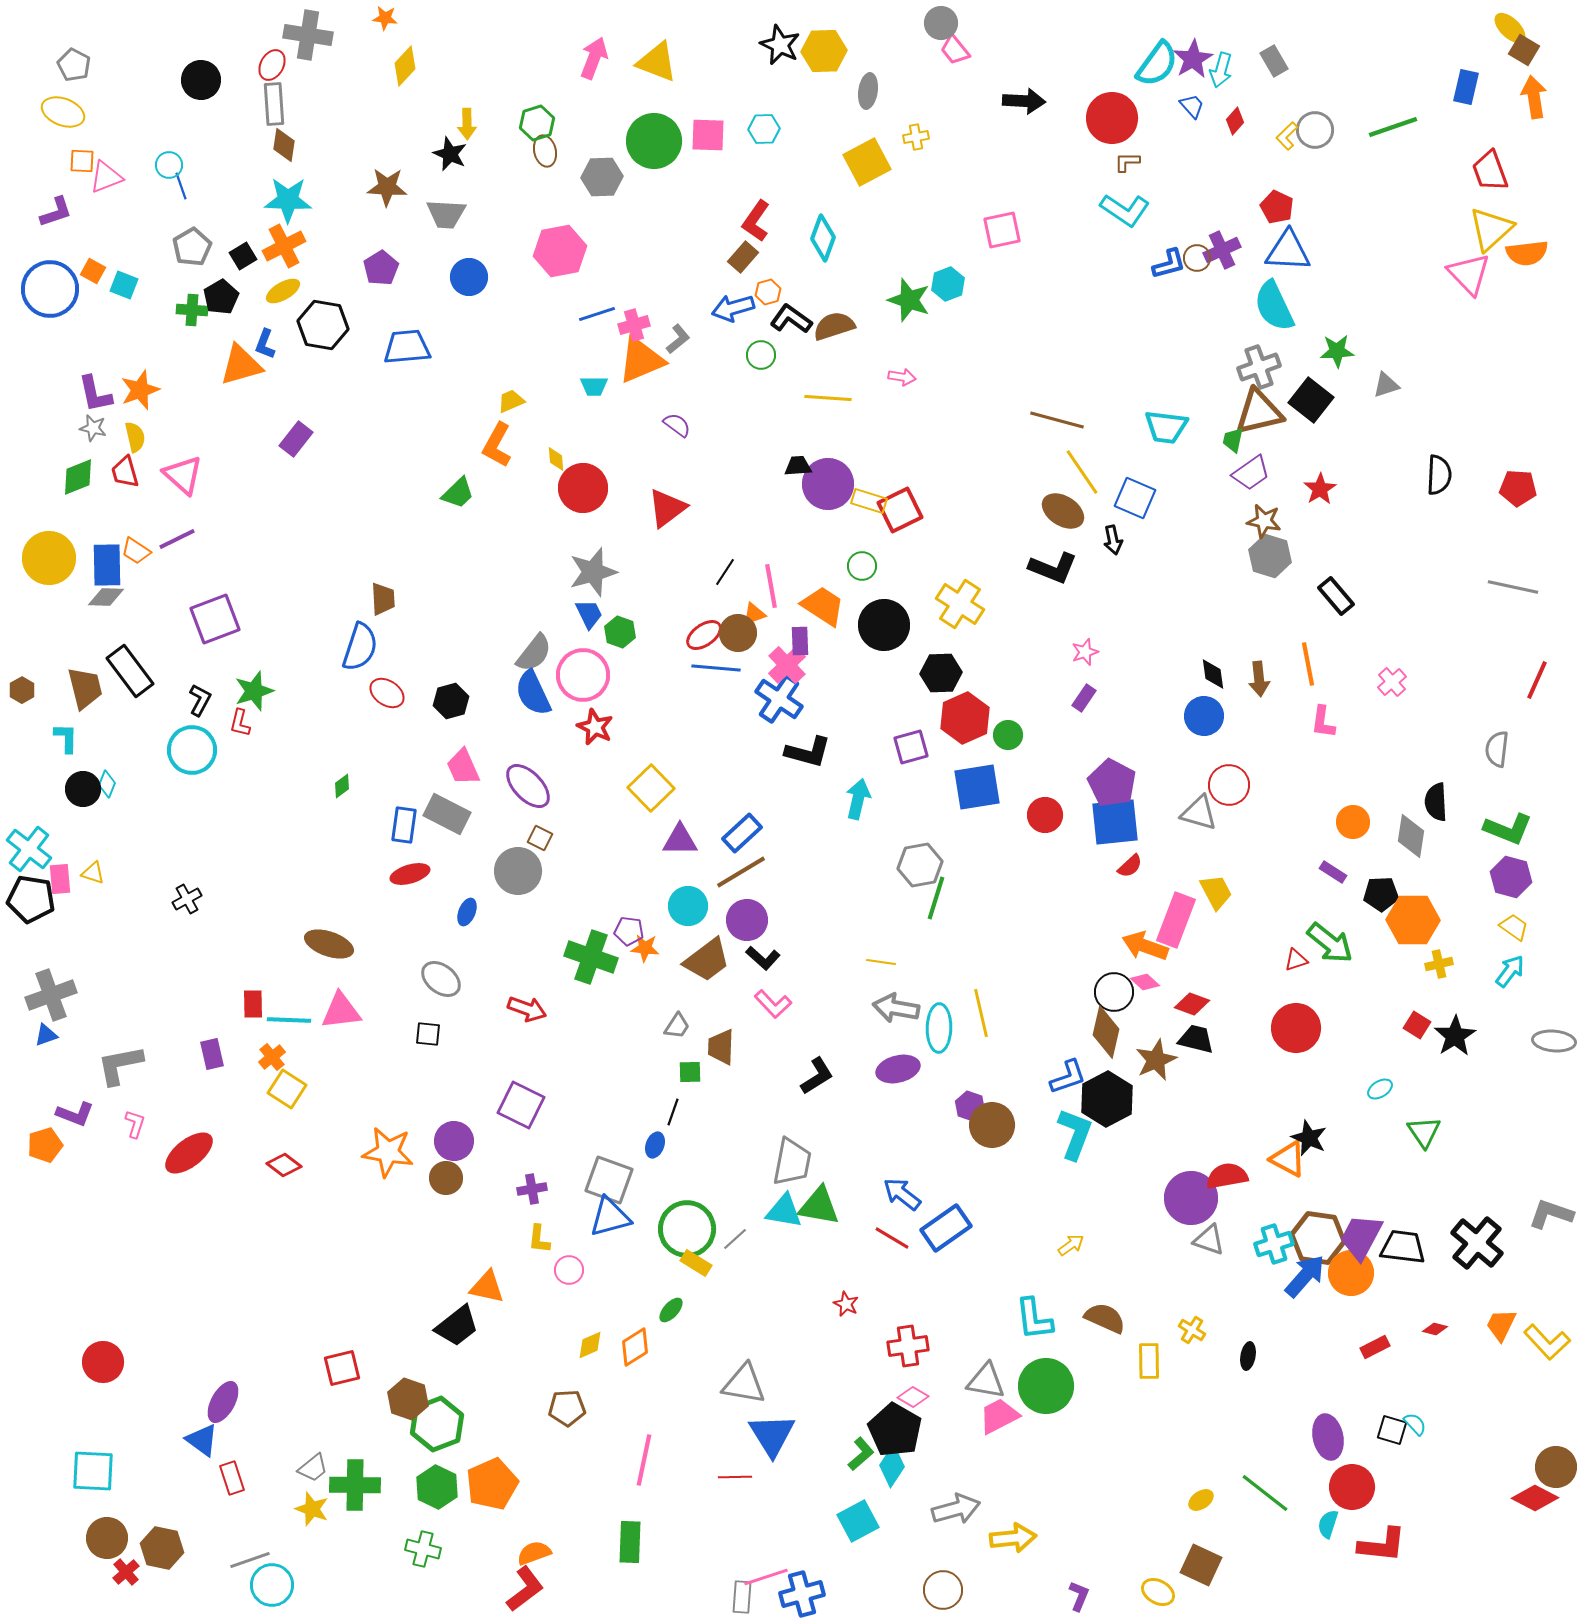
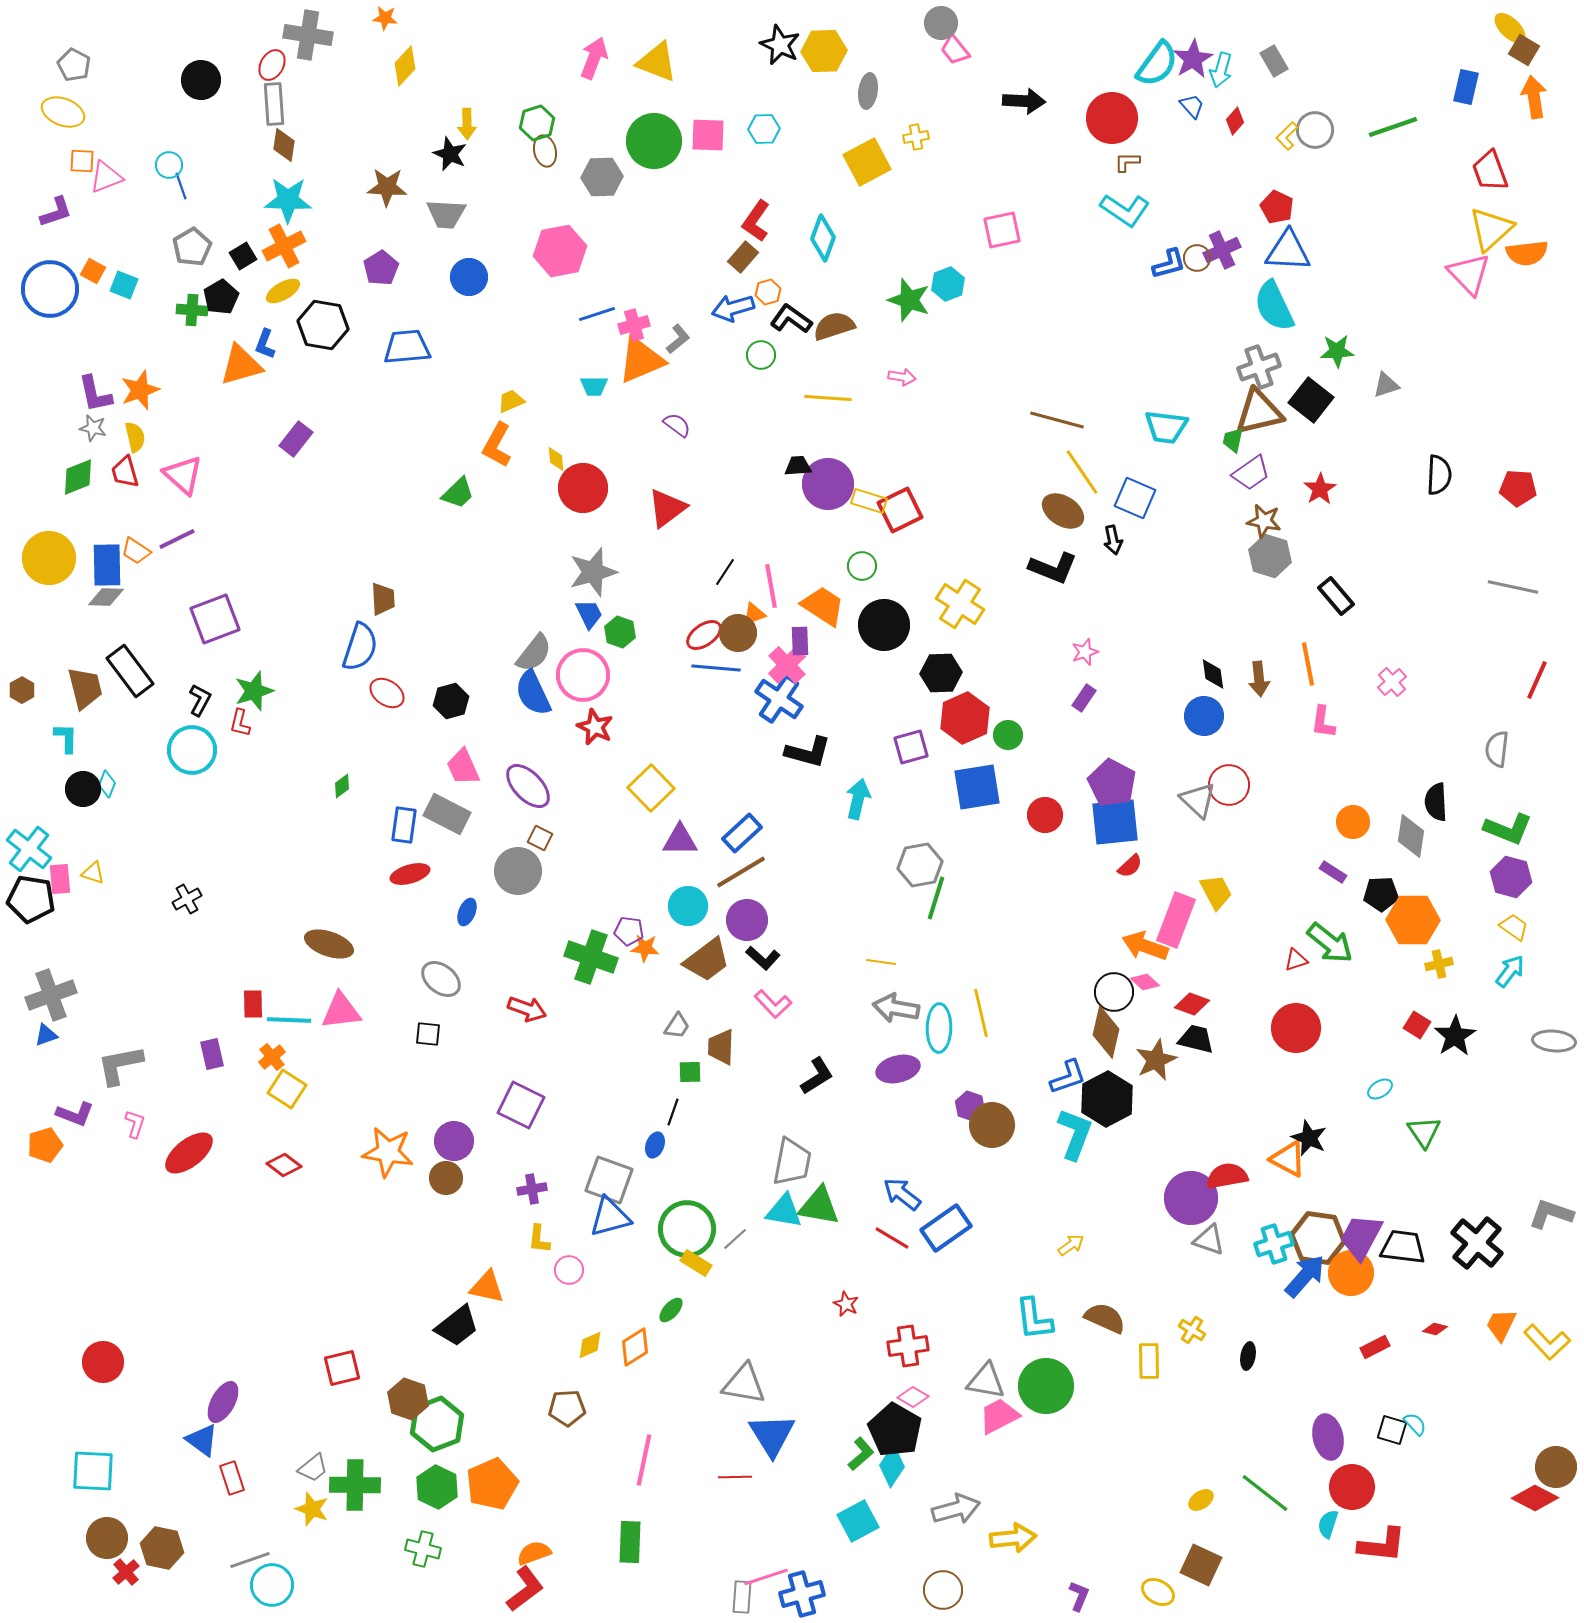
gray triangle at (1199, 813): moved 1 px left, 13 px up; rotated 27 degrees clockwise
